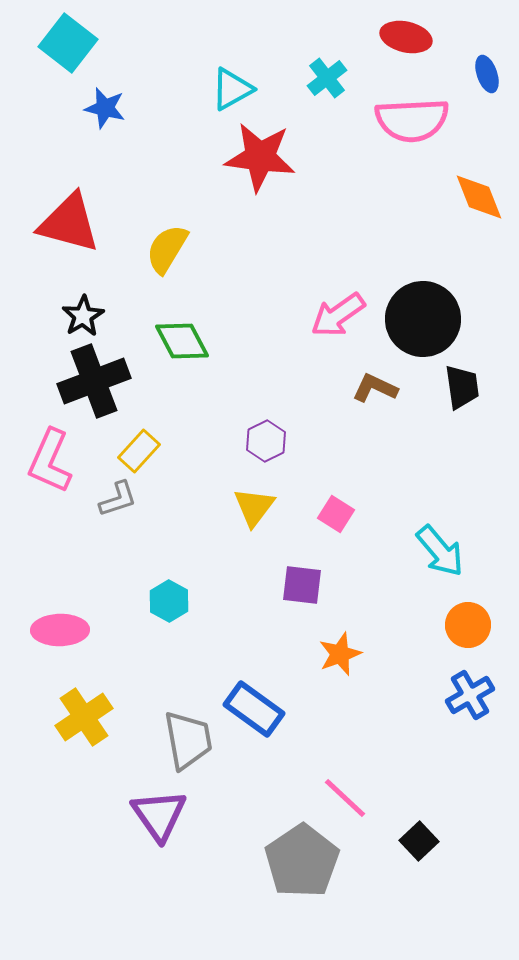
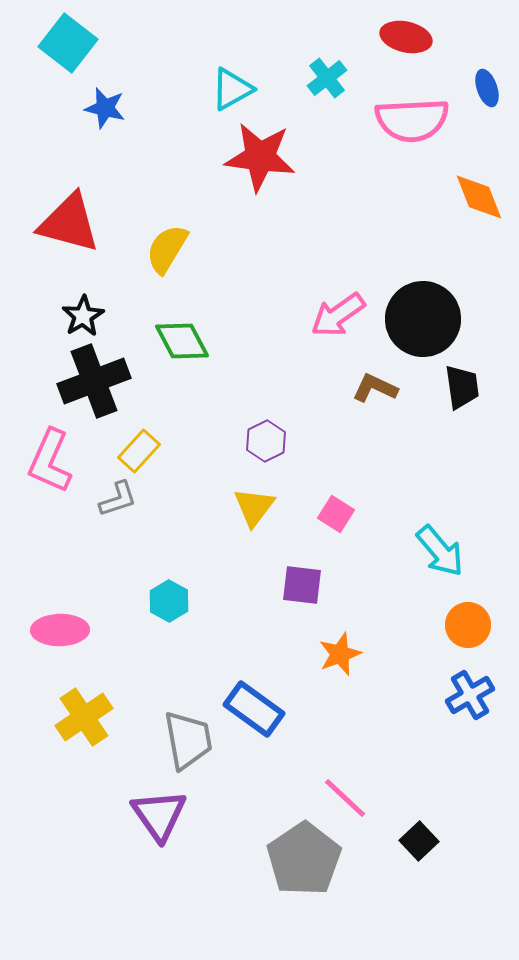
blue ellipse: moved 14 px down
gray pentagon: moved 2 px right, 2 px up
